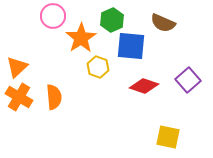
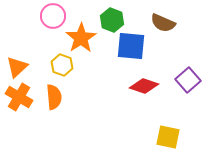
green hexagon: rotated 15 degrees counterclockwise
yellow hexagon: moved 36 px left, 2 px up
